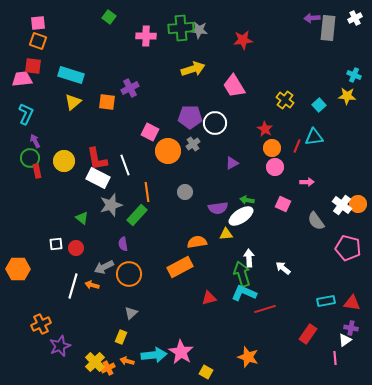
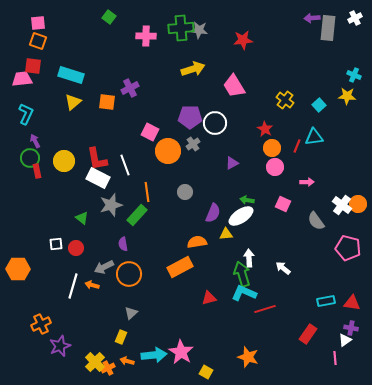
purple semicircle at (218, 208): moved 5 px left, 5 px down; rotated 60 degrees counterclockwise
